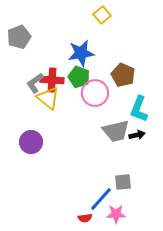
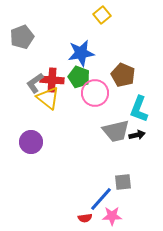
gray pentagon: moved 3 px right
pink star: moved 4 px left, 2 px down
